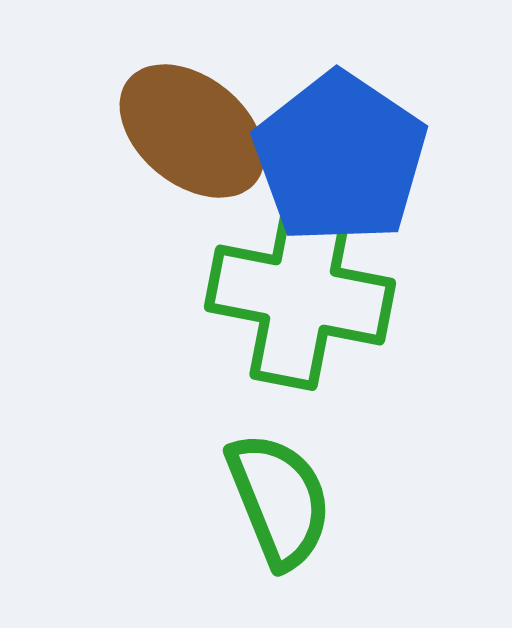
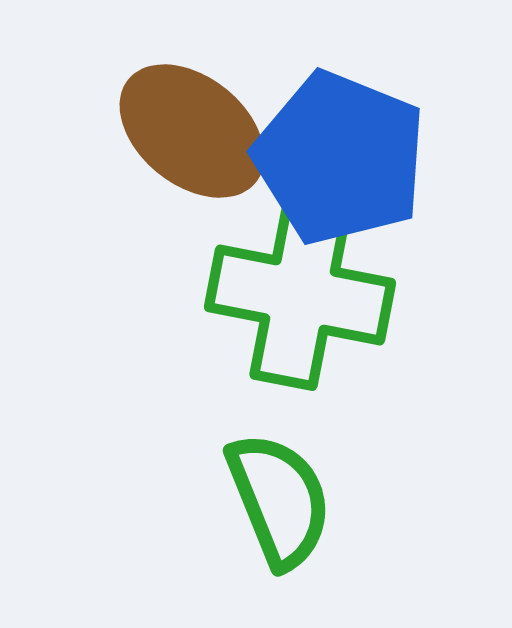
blue pentagon: rotated 12 degrees counterclockwise
